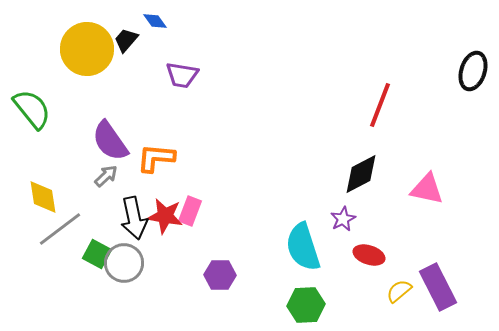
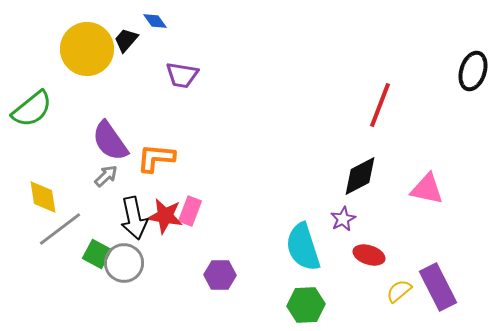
green semicircle: rotated 90 degrees clockwise
black diamond: moved 1 px left, 2 px down
